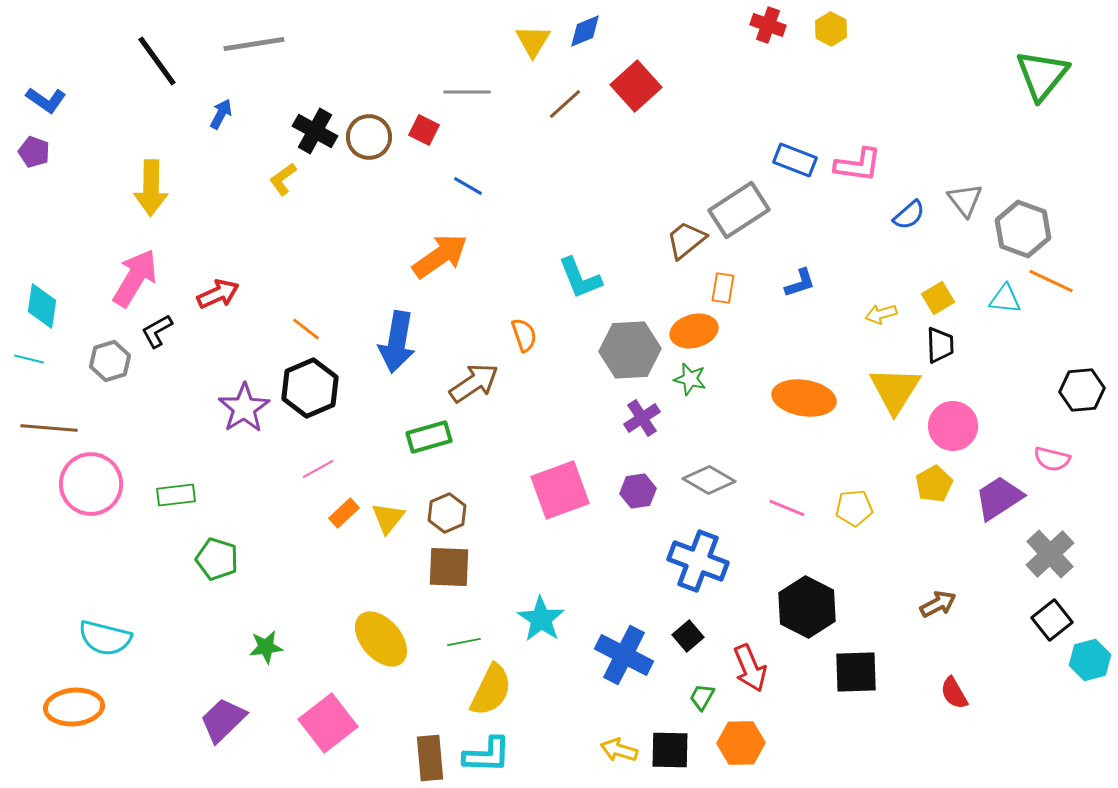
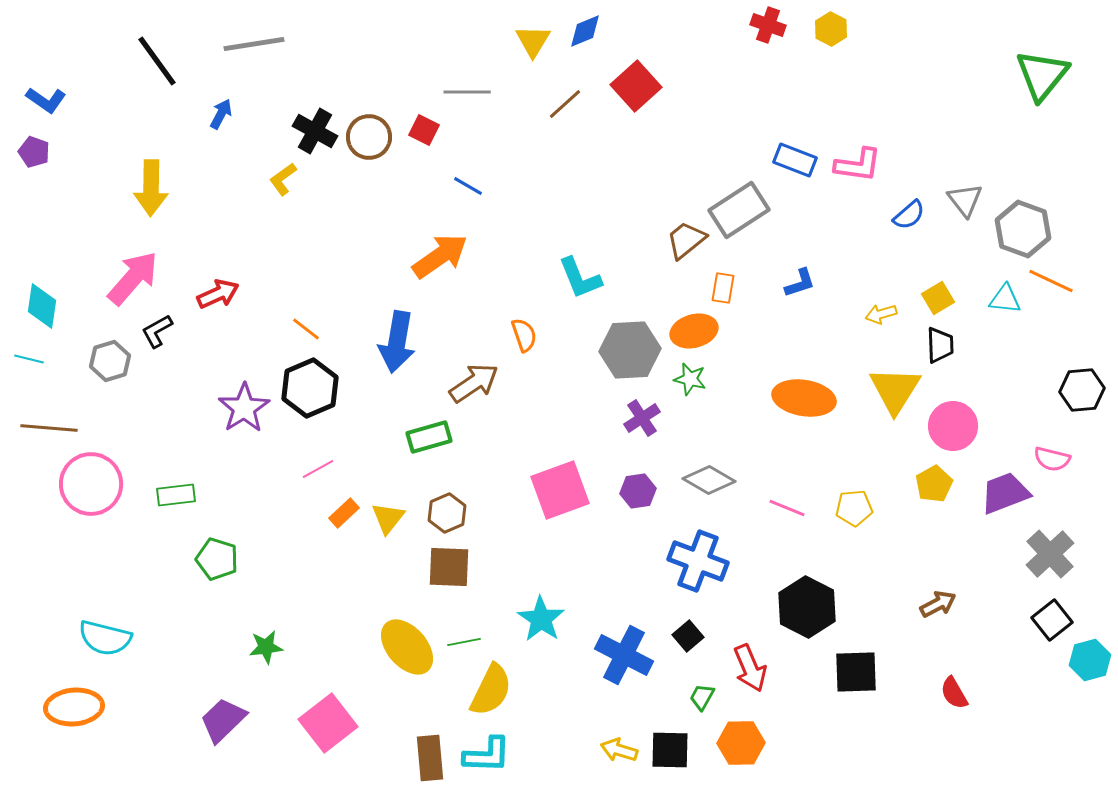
pink arrow at (135, 278): moved 2 px left; rotated 10 degrees clockwise
purple trapezoid at (999, 498): moved 6 px right, 5 px up; rotated 12 degrees clockwise
yellow ellipse at (381, 639): moved 26 px right, 8 px down
